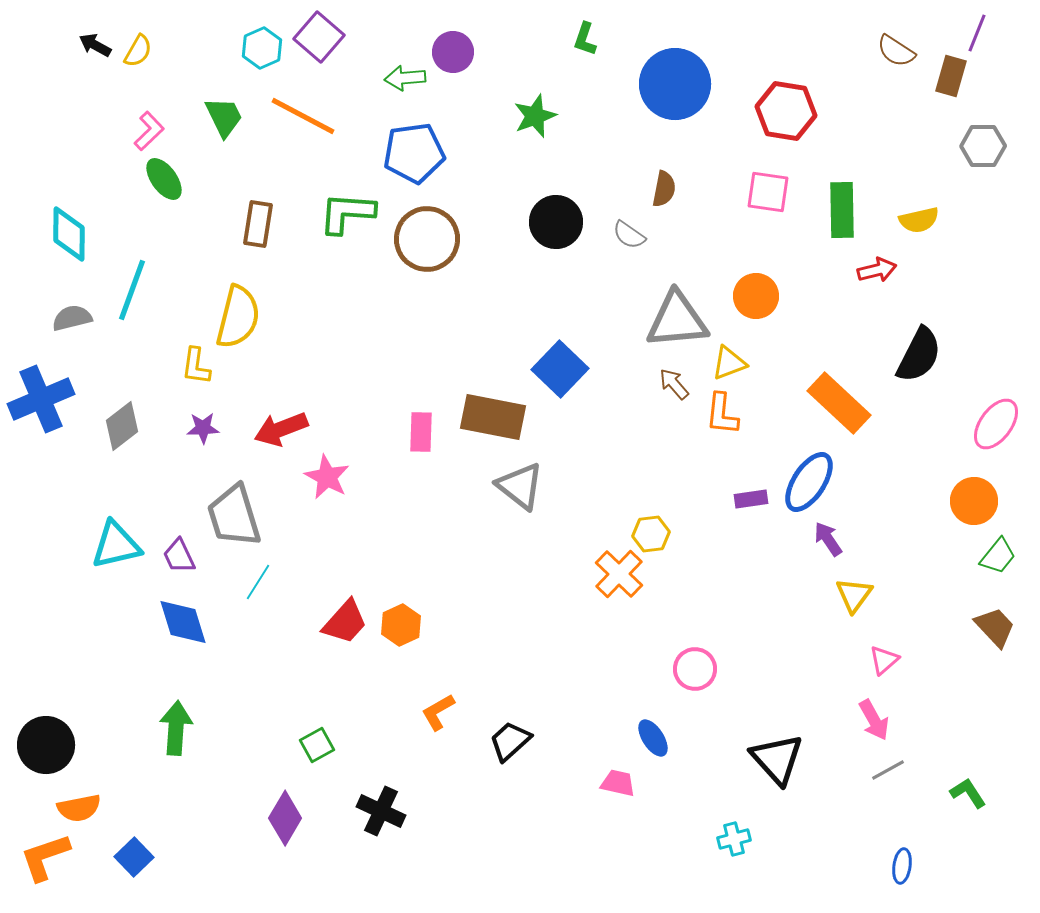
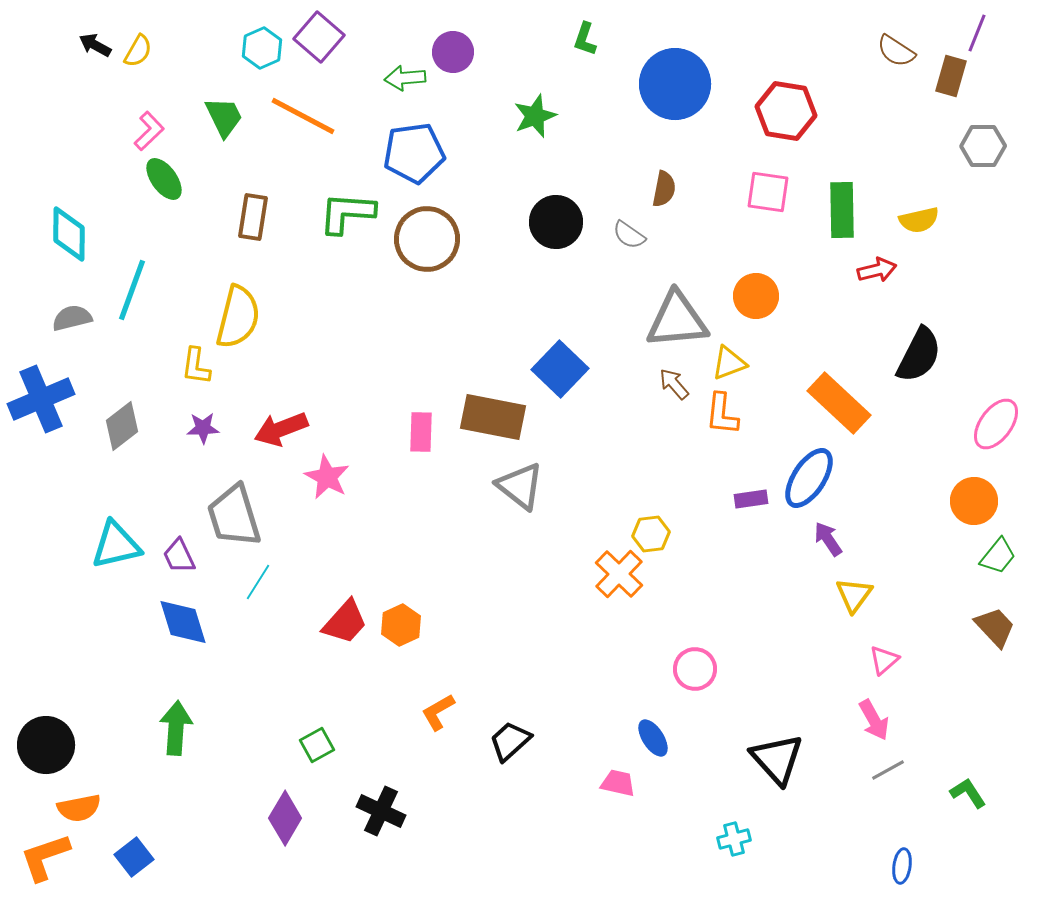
brown rectangle at (258, 224): moved 5 px left, 7 px up
blue ellipse at (809, 482): moved 4 px up
blue square at (134, 857): rotated 6 degrees clockwise
